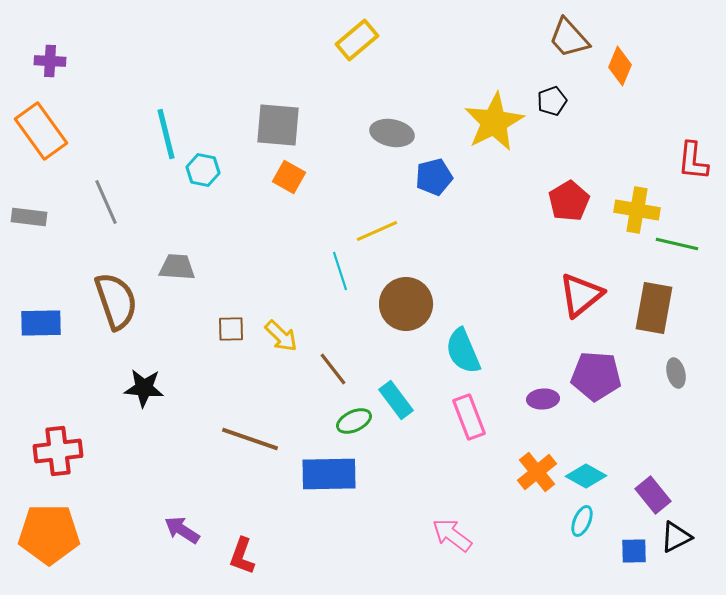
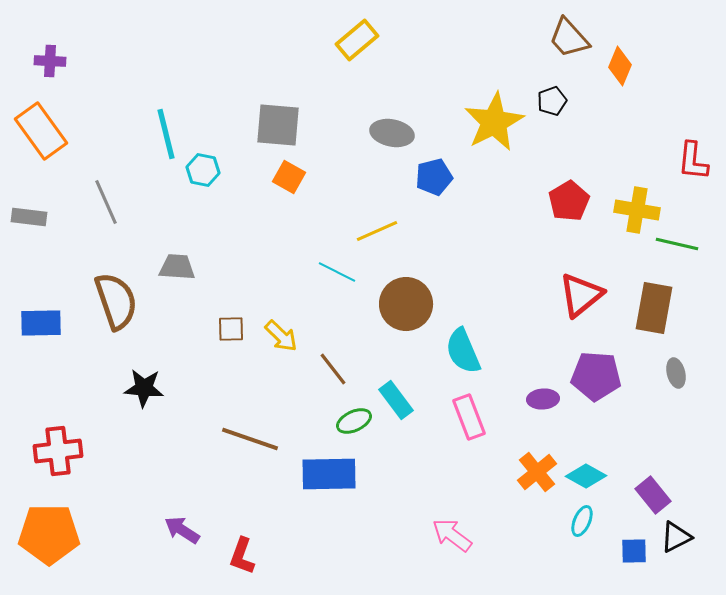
cyan line at (340, 271): moved 3 px left, 1 px down; rotated 45 degrees counterclockwise
